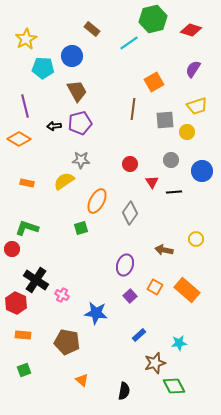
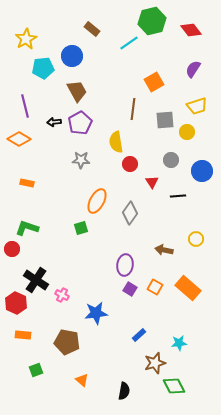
green hexagon at (153, 19): moved 1 px left, 2 px down
red diamond at (191, 30): rotated 35 degrees clockwise
cyan pentagon at (43, 68): rotated 10 degrees counterclockwise
purple pentagon at (80, 123): rotated 15 degrees counterclockwise
black arrow at (54, 126): moved 4 px up
yellow semicircle at (64, 181): moved 52 px right, 39 px up; rotated 65 degrees counterclockwise
black line at (174, 192): moved 4 px right, 4 px down
purple ellipse at (125, 265): rotated 10 degrees counterclockwise
orange rectangle at (187, 290): moved 1 px right, 2 px up
purple square at (130, 296): moved 7 px up; rotated 16 degrees counterclockwise
blue star at (96, 313): rotated 15 degrees counterclockwise
green square at (24, 370): moved 12 px right
